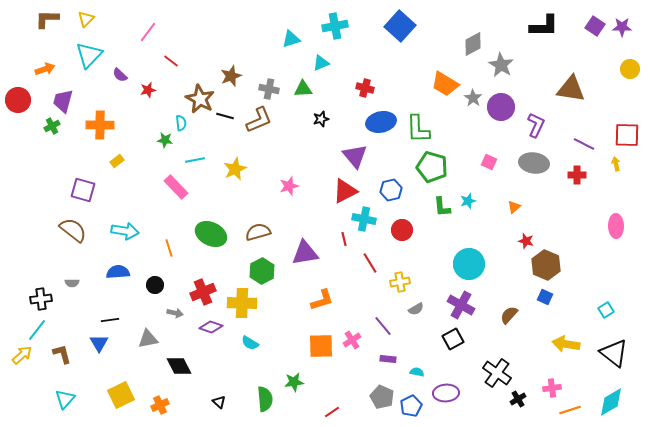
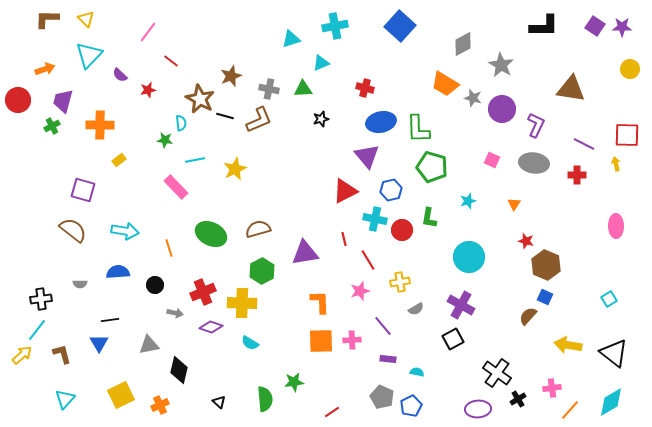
yellow triangle at (86, 19): rotated 30 degrees counterclockwise
gray diamond at (473, 44): moved 10 px left
gray star at (473, 98): rotated 18 degrees counterclockwise
purple circle at (501, 107): moved 1 px right, 2 px down
purple triangle at (355, 156): moved 12 px right
yellow rectangle at (117, 161): moved 2 px right, 1 px up
pink square at (489, 162): moved 3 px right, 2 px up
pink star at (289, 186): moved 71 px right, 105 px down
green L-shape at (442, 207): moved 13 px left, 11 px down; rotated 15 degrees clockwise
orange triangle at (514, 207): moved 3 px up; rotated 16 degrees counterclockwise
cyan cross at (364, 219): moved 11 px right
brown semicircle at (258, 232): moved 3 px up
red line at (370, 263): moved 2 px left, 3 px up
cyan circle at (469, 264): moved 7 px up
gray semicircle at (72, 283): moved 8 px right, 1 px down
orange L-shape at (322, 300): moved 2 px left, 2 px down; rotated 75 degrees counterclockwise
cyan square at (606, 310): moved 3 px right, 11 px up
brown semicircle at (509, 315): moved 19 px right, 1 px down
gray triangle at (148, 339): moved 1 px right, 6 px down
pink cross at (352, 340): rotated 30 degrees clockwise
yellow arrow at (566, 344): moved 2 px right, 1 px down
orange square at (321, 346): moved 5 px up
black diamond at (179, 366): moved 4 px down; rotated 40 degrees clockwise
purple ellipse at (446, 393): moved 32 px right, 16 px down
orange line at (570, 410): rotated 30 degrees counterclockwise
